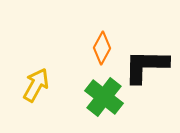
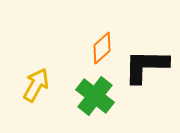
orange diamond: rotated 20 degrees clockwise
green cross: moved 9 px left, 1 px up
